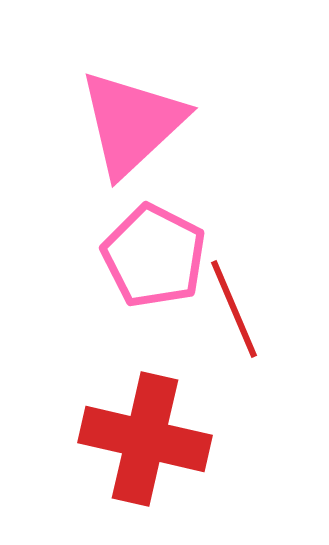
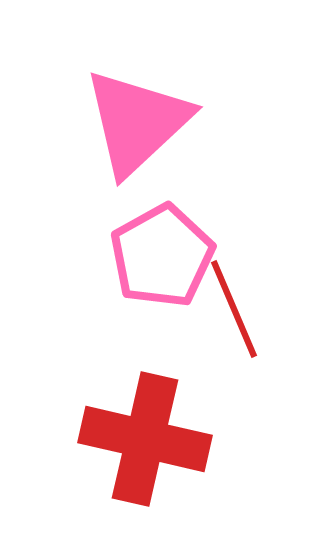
pink triangle: moved 5 px right, 1 px up
pink pentagon: moved 8 px right; rotated 16 degrees clockwise
